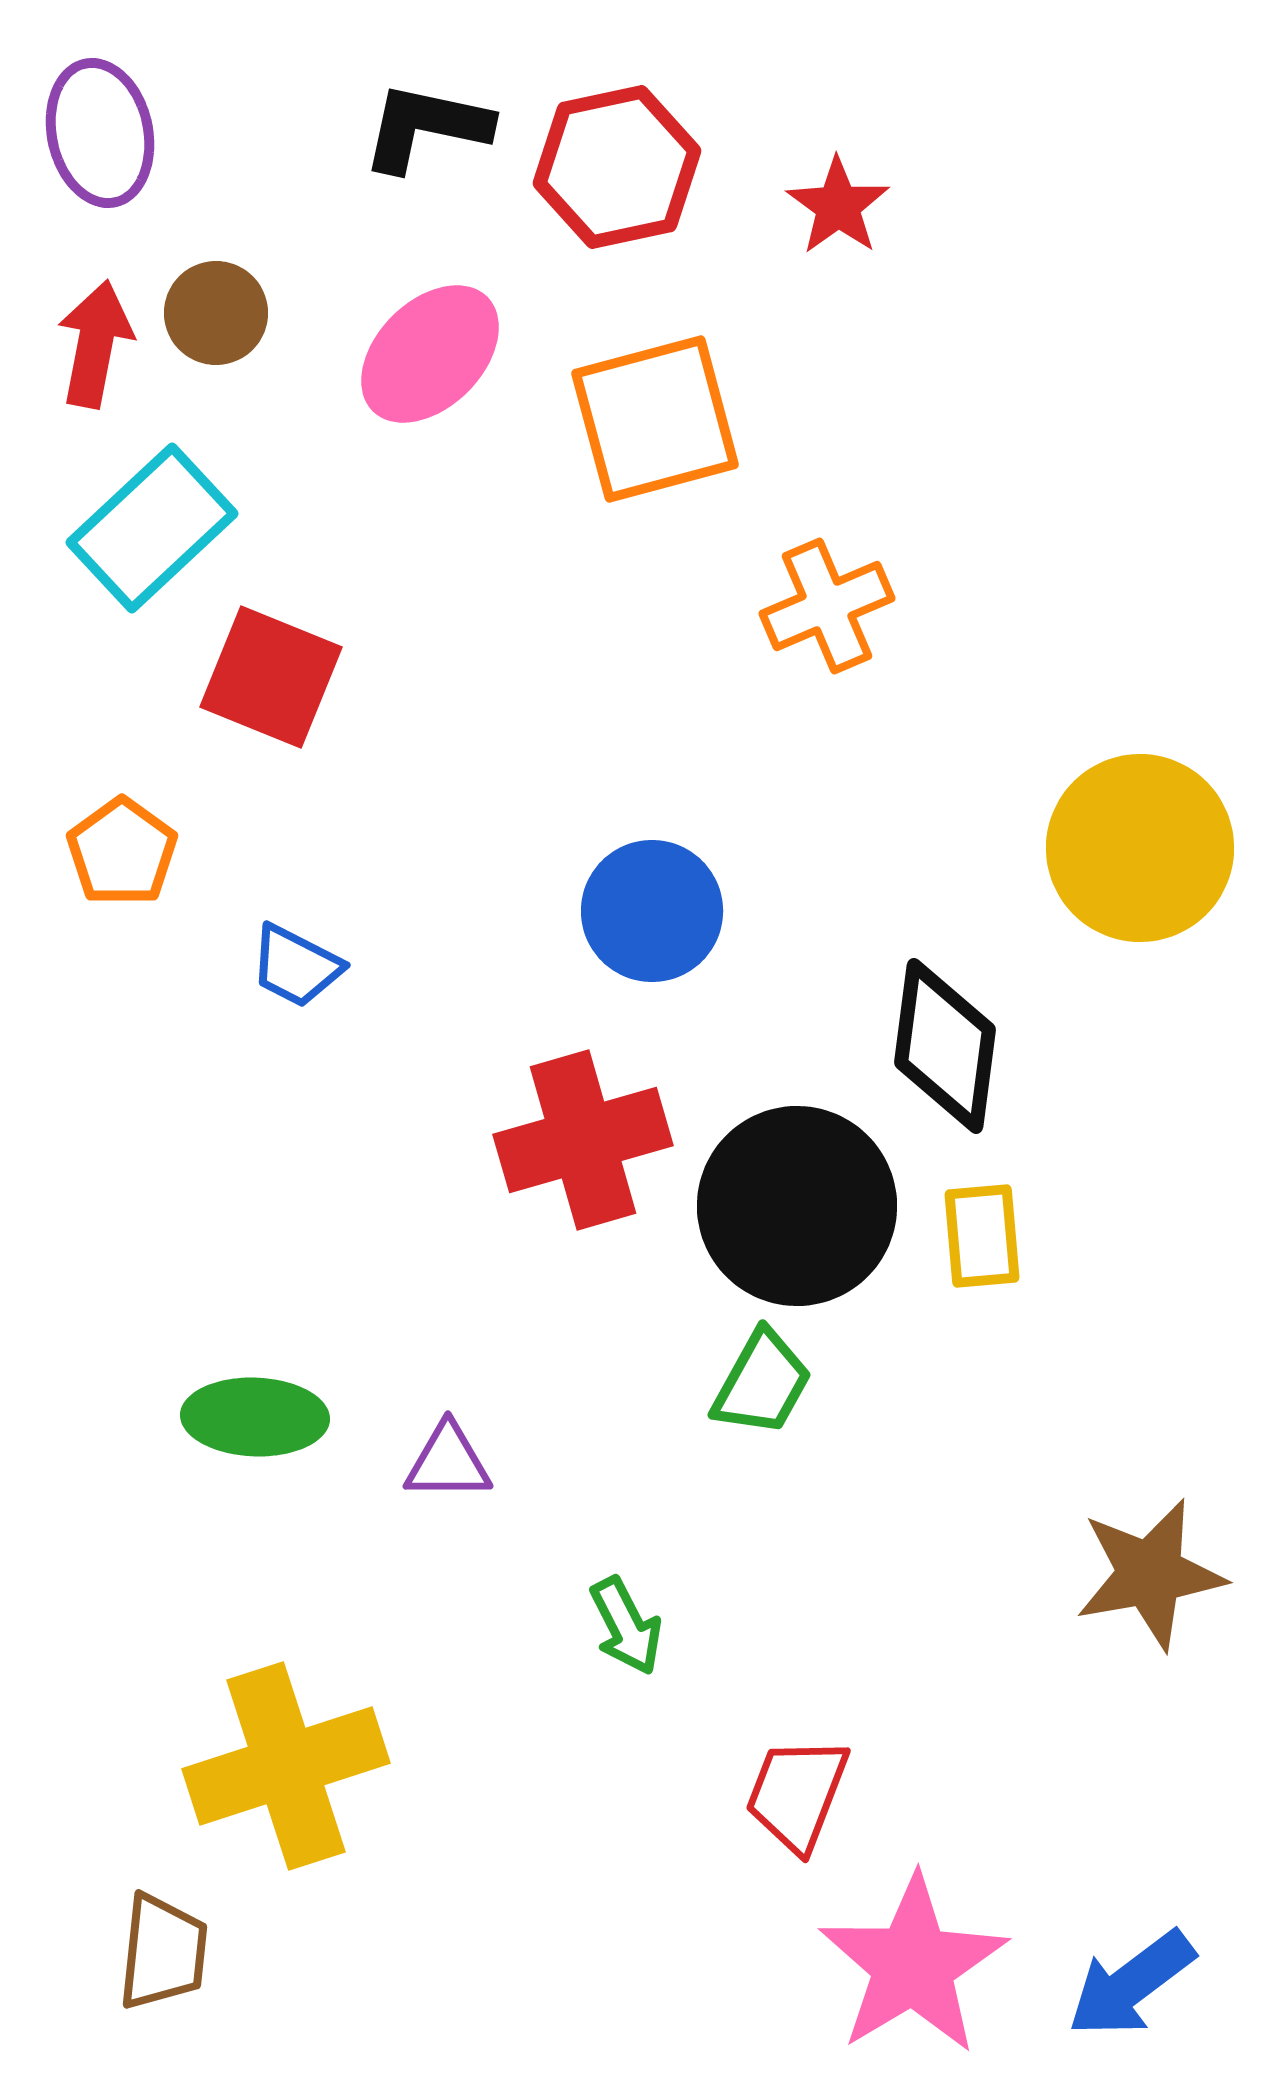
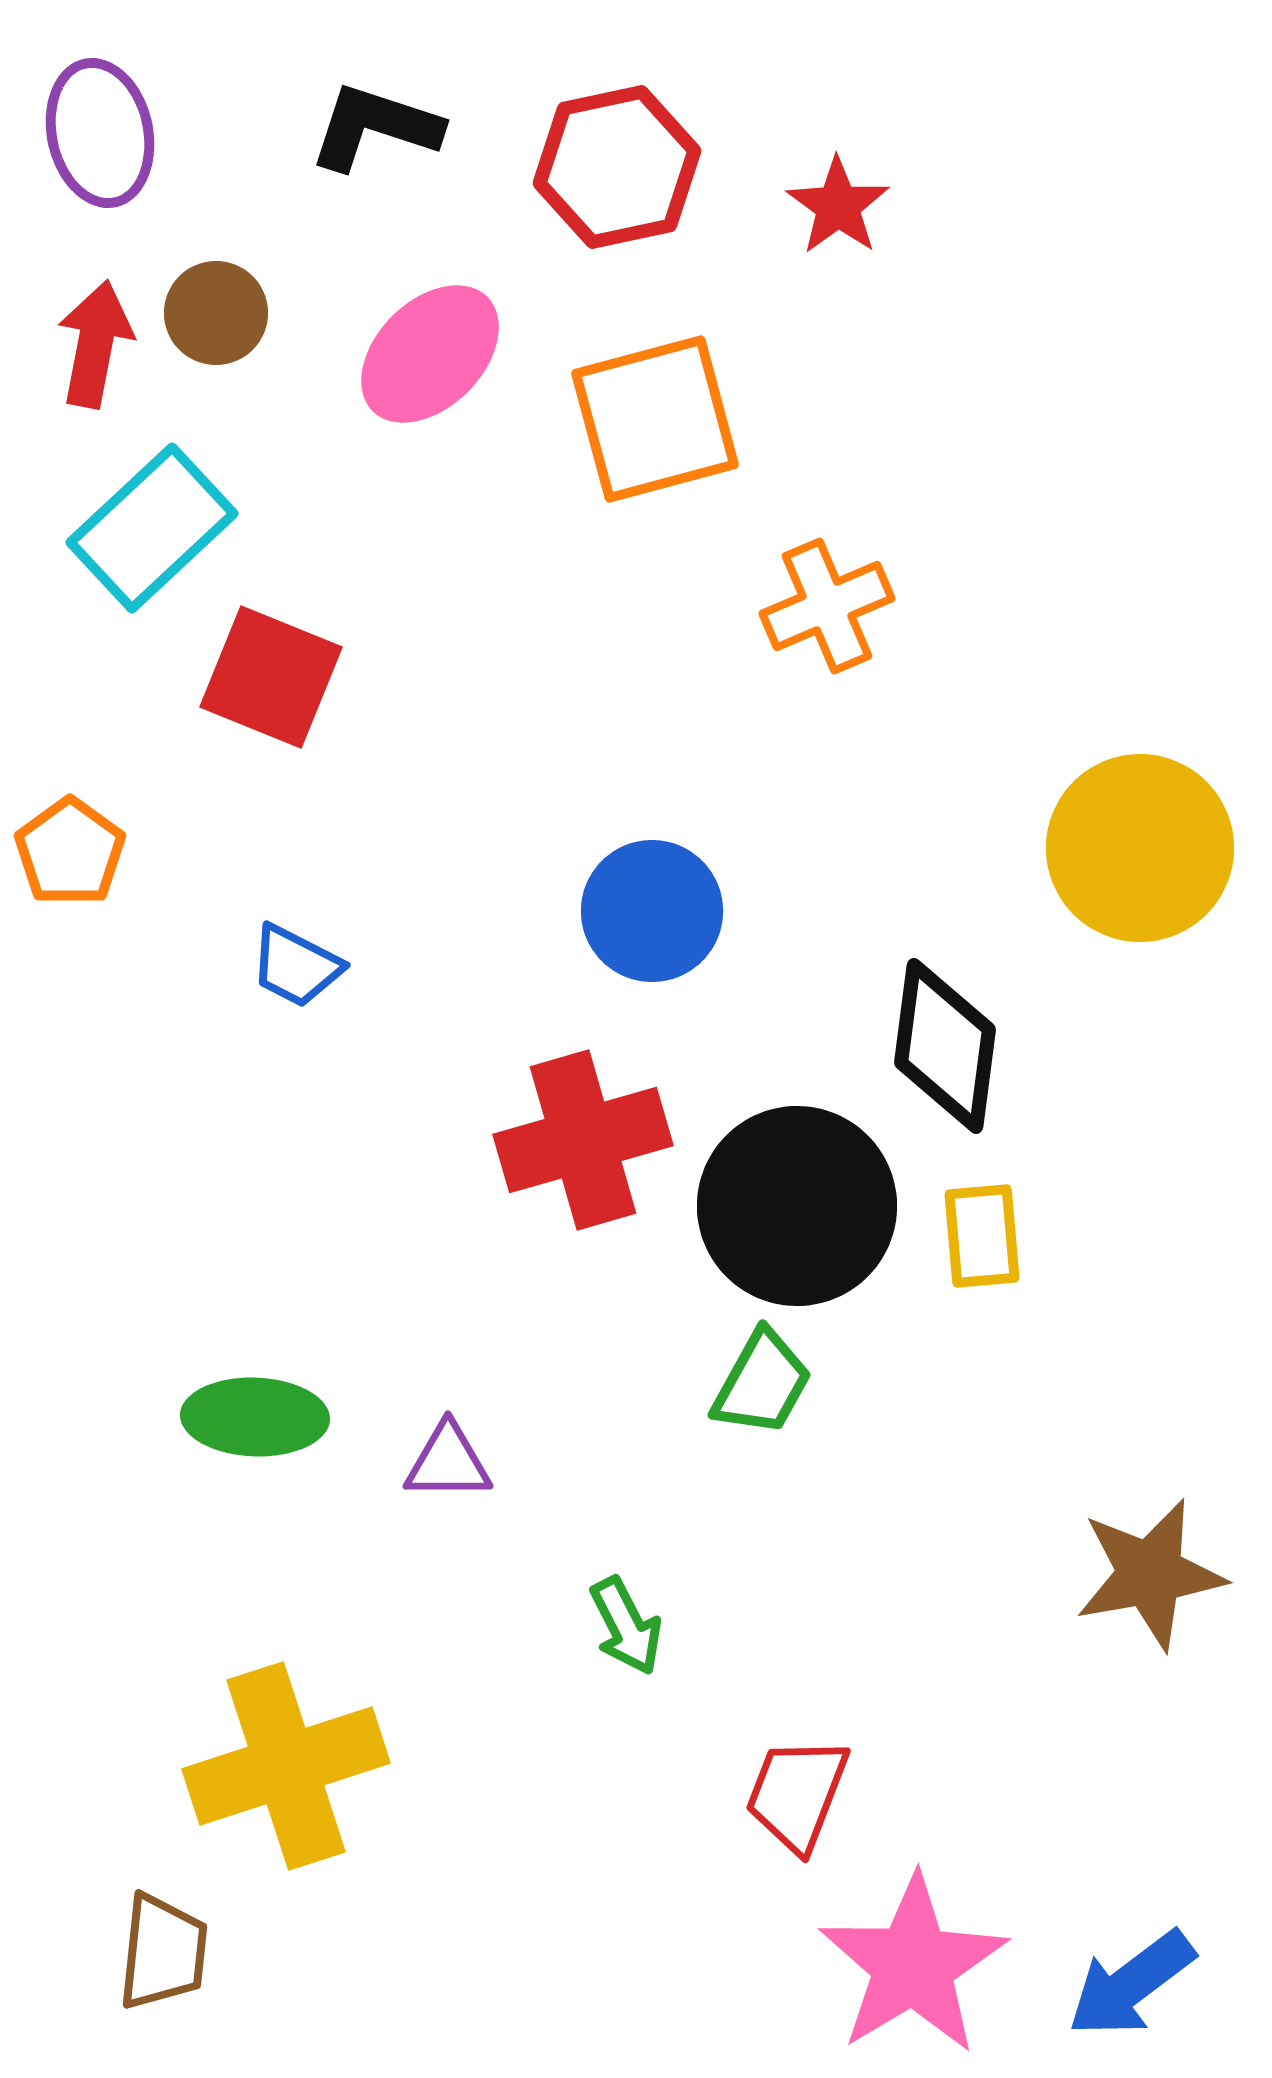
black L-shape: moved 51 px left; rotated 6 degrees clockwise
orange pentagon: moved 52 px left
